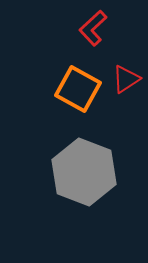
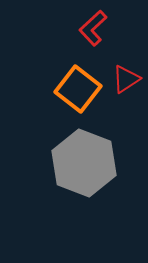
orange square: rotated 9 degrees clockwise
gray hexagon: moved 9 px up
